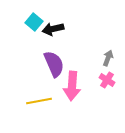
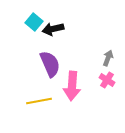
purple semicircle: moved 4 px left
